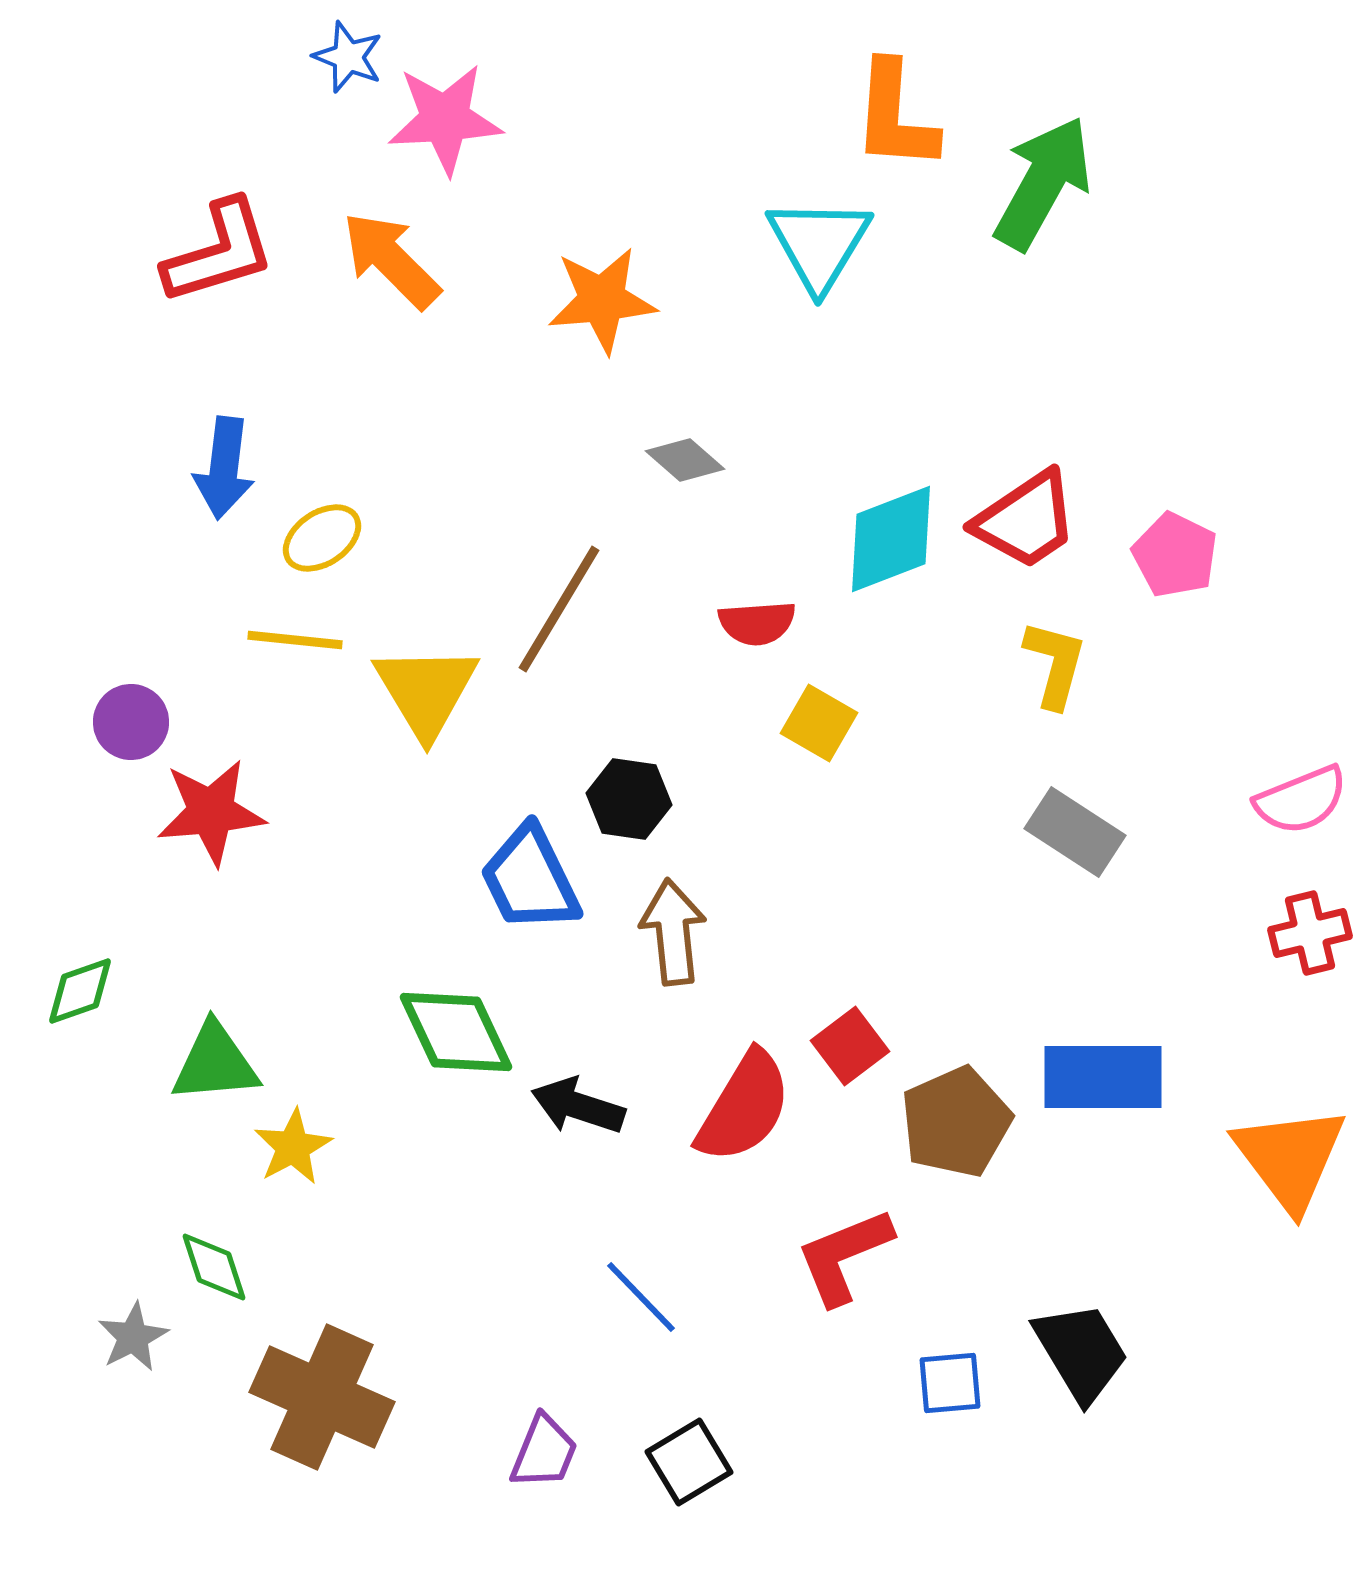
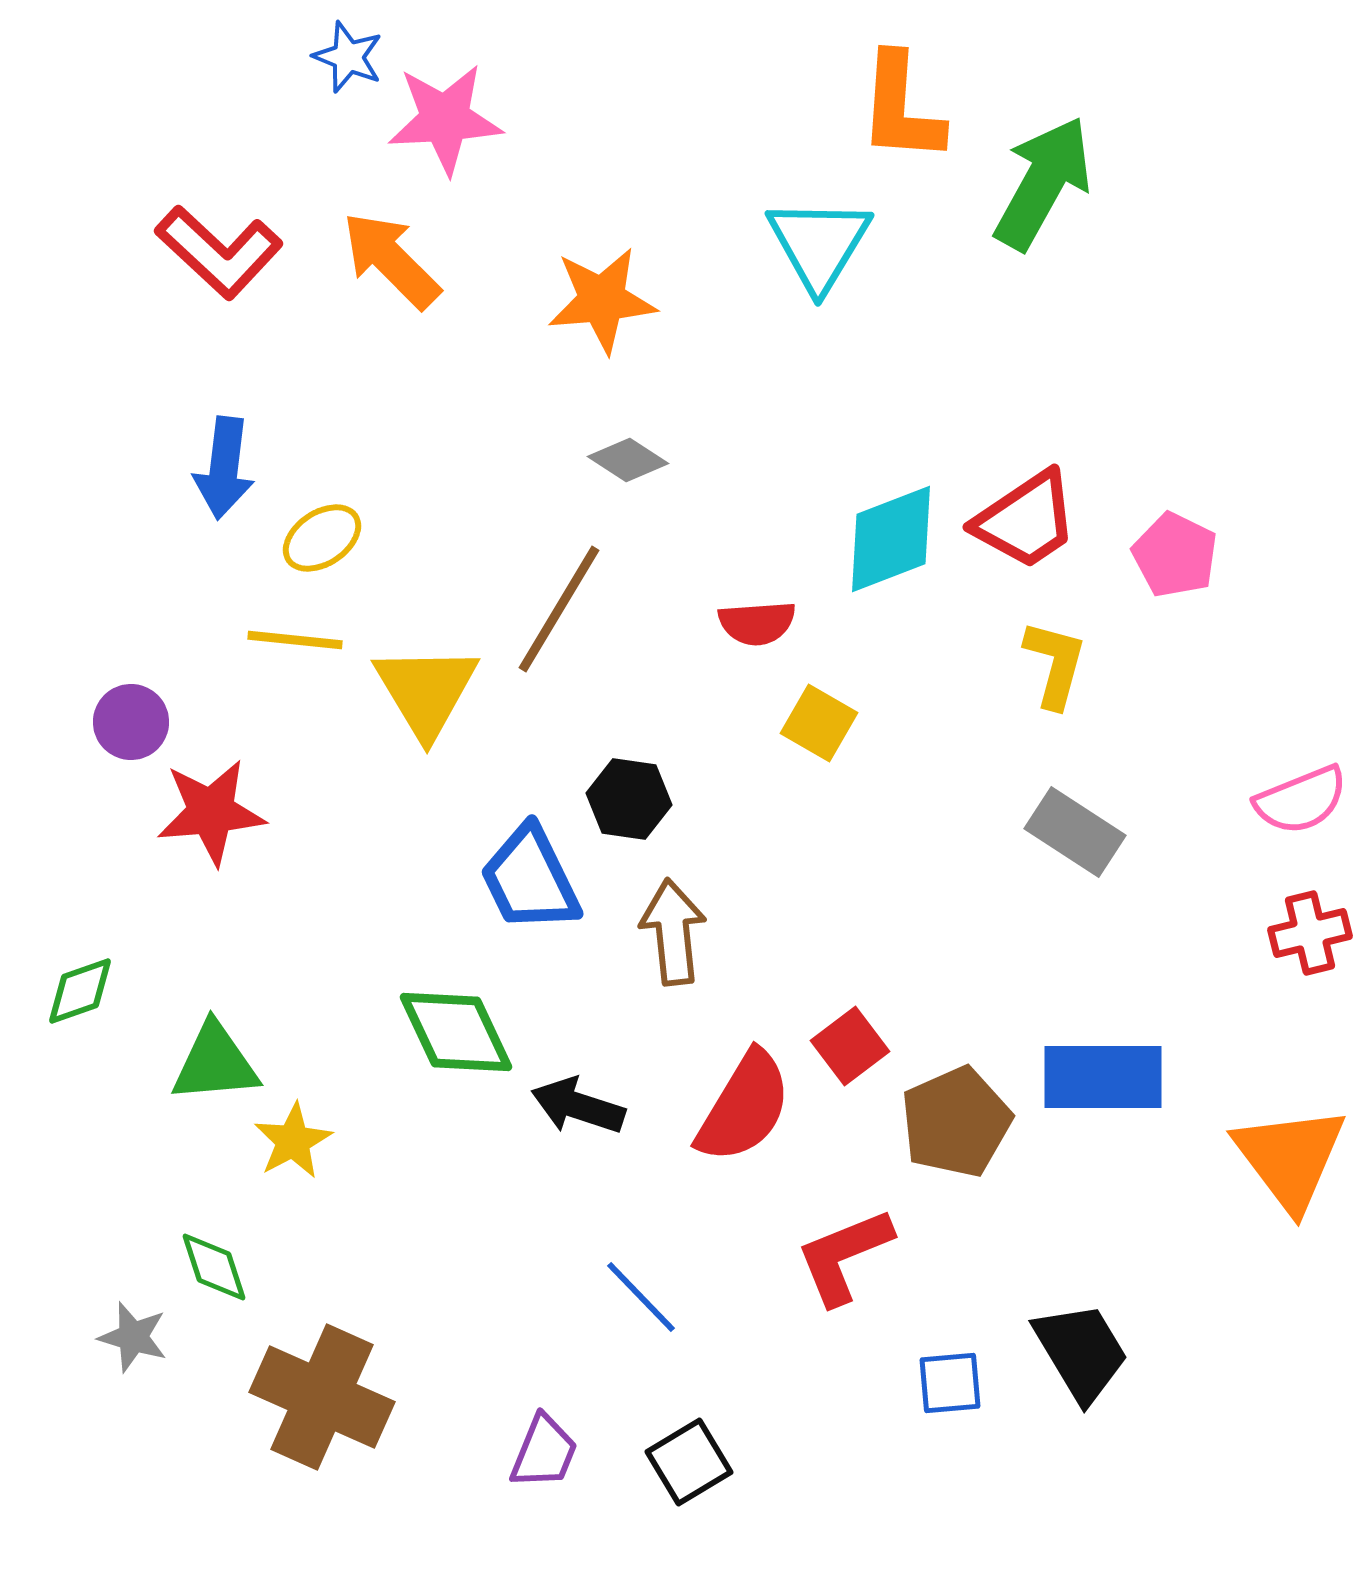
orange L-shape at (895, 116): moved 6 px right, 8 px up
red L-shape at (219, 252): rotated 60 degrees clockwise
gray diamond at (685, 460): moved 57 px left; rotated 8 degrees counterclockwise
yellow star at (293, 1147): moved 6 px up
gray star at (133, 1337): rotated 28 degrees counterclockwise
